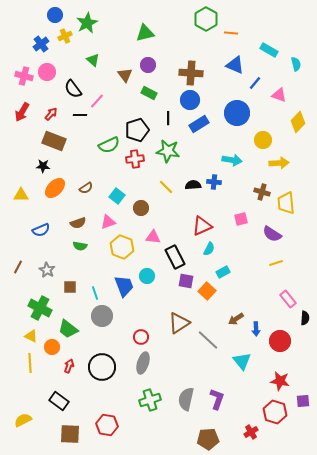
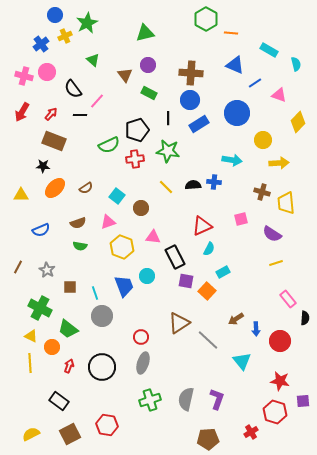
blue line at (255, 83): rotated 16 degrees clockwise
yellow semicircle at (23, 420): moved 8 px right, 14 px down
brown square at (70, 434): rotated 30 degrees counterclockwise
